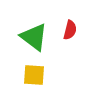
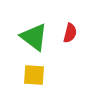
red semicircle: moved 3 px down
